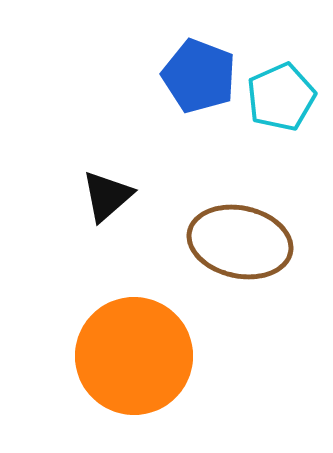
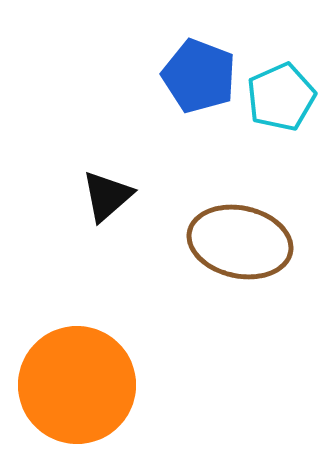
orange circle: moved 57 px left, 29 px down
